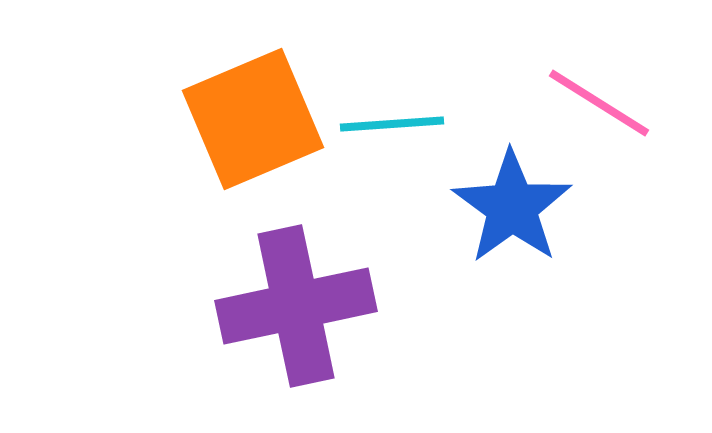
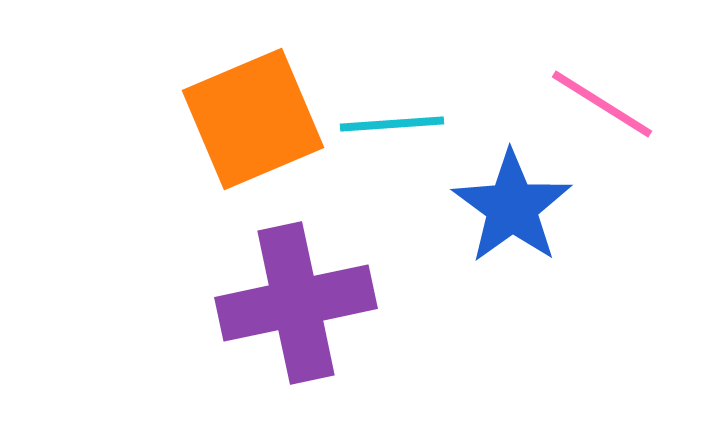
pink line: moved 3 px right, 1 px down
purple cross: moved 3 px up
